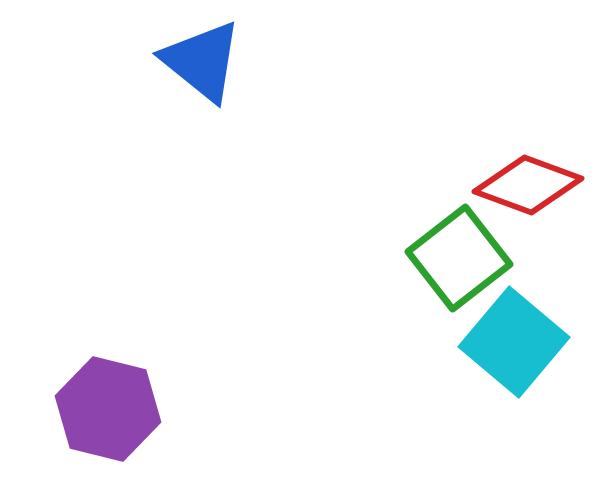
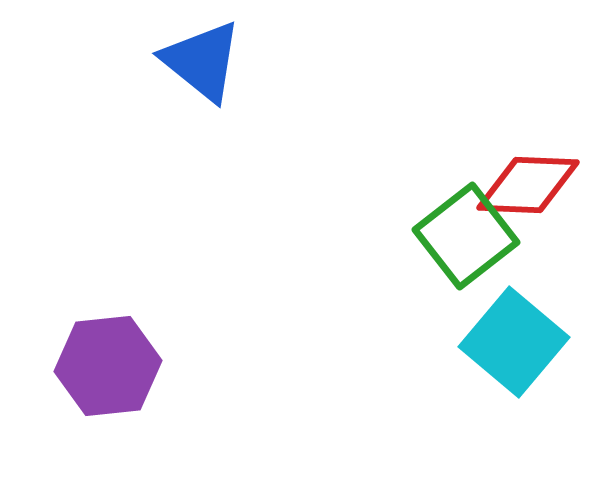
red diamond: rotated 18 degrees counterclockwise
green square: moved 7 px right, 22 px up
purple hexagon: moved 43 px up; rotated 20 degrees counterclockwise
